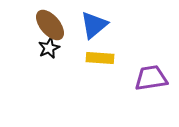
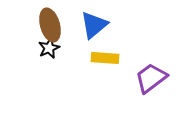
brown ellipse: rotated 24 degrees clockwise
yellow rectangle: moved 5 px right
purple trapezoid: rotated 28 degrees counterclockwise
